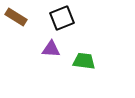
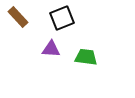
brown rectangle: moved 2 px right; rotated 15 degrees clockwise
green trapezoid: moved 2 px right, 4 px up
